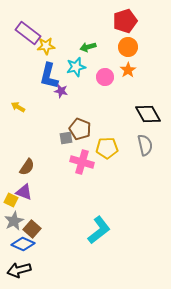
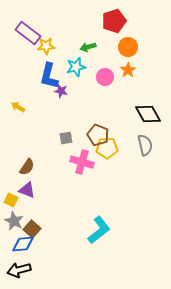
red pentagon: moved 11 px left
brown pentagon: moved 18 px right, 6 px down
purple triangle: moved 3 px right, 2 px up
gray star: rotated 18 degrees counterclockwise
blue diamond: rotated 30 degrees counterclockwise
